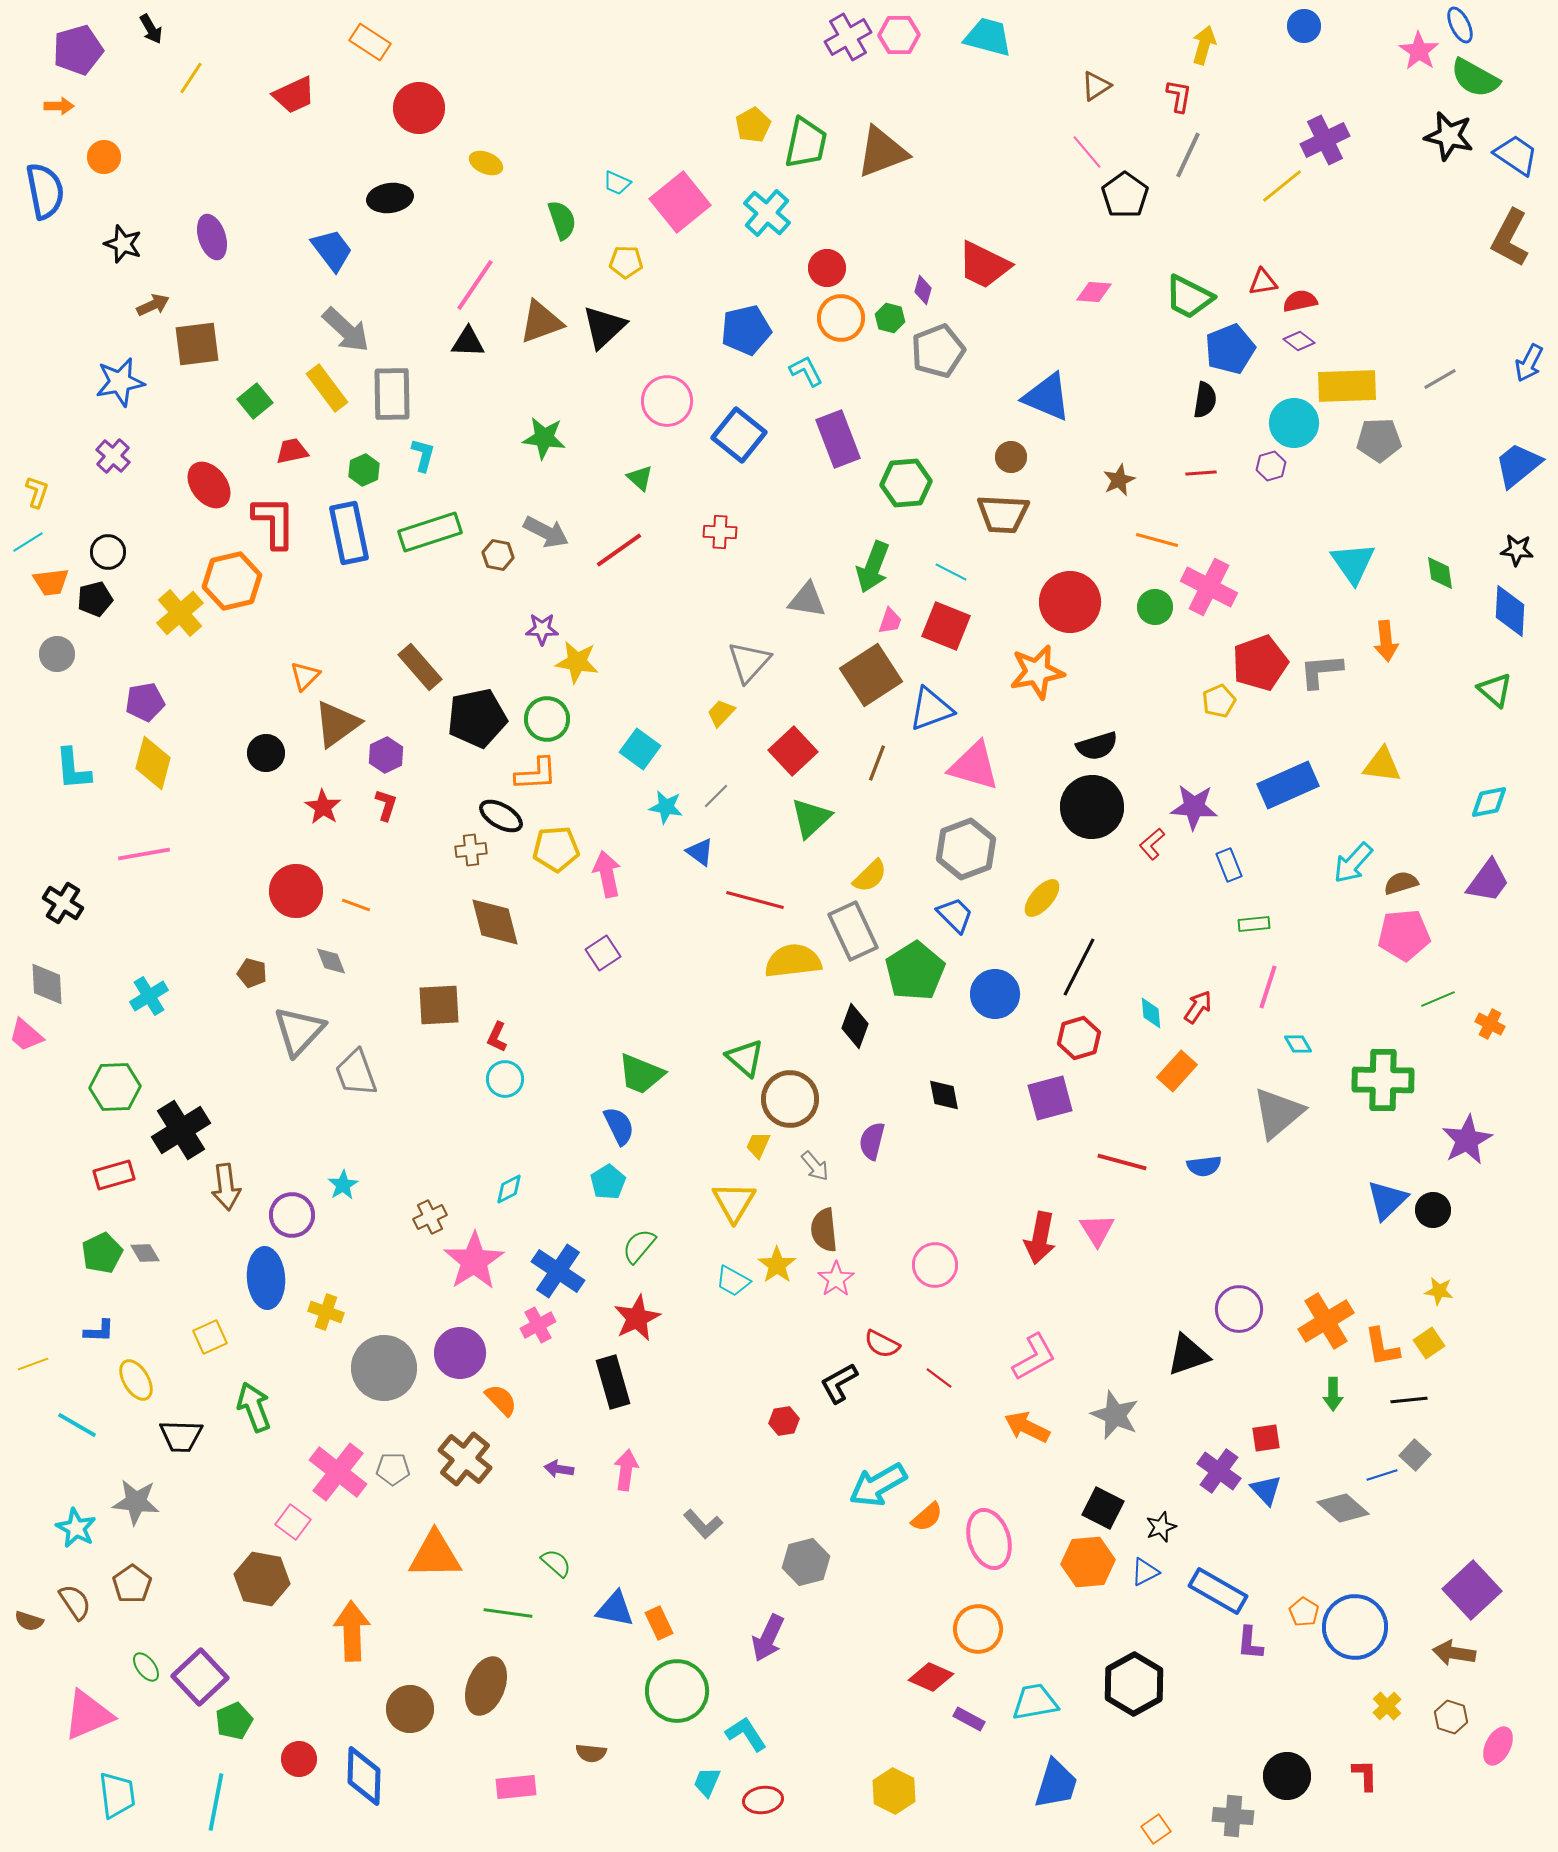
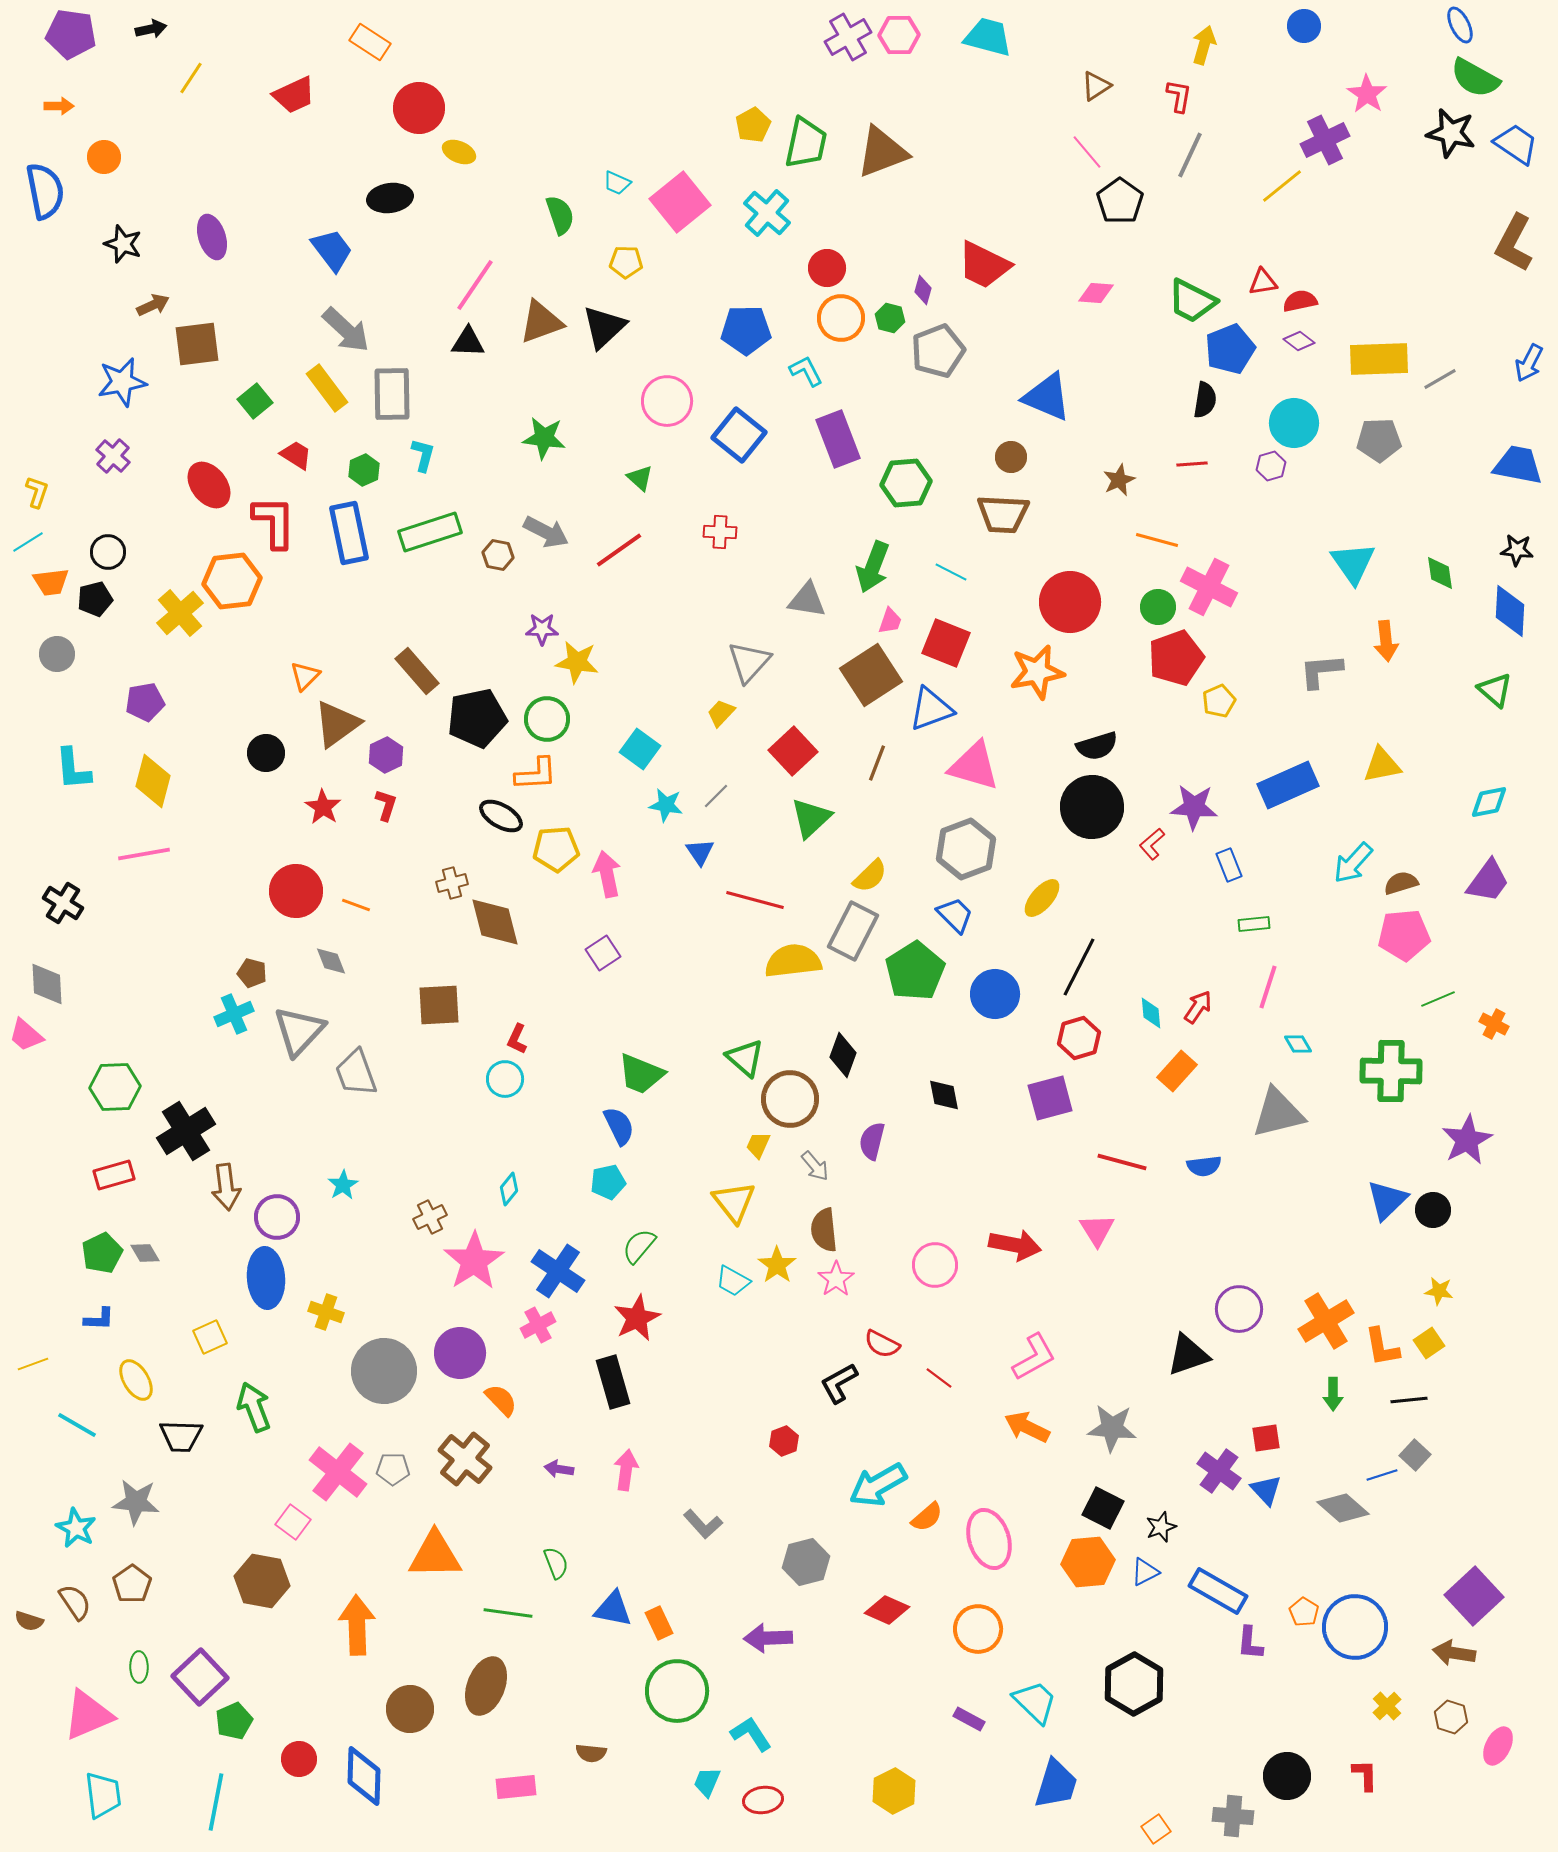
black arrow at (151, 29): rotated 72 degrees counterclockwise
purple pentagon at (78, 50): moved 7 px left, 16 px up; rotated 24 degrees clockwise
pink star at (1419, 51): moved 52 px left, 43 px down
black star at (1449, 136): moved 2 px right, 3 px up
gray line at (1188, 155): moved 2 px right
blue trapezoid at (1516, 155): moved 11 px up
yellow ellipse at (486, 163): moved 27 px left, 11 px up
black pentagon at (1125, 195): moved 5 px left, 6 px down
green semicircle at (562, 220): moved 2 px left, 5 px up
brown L-shape at (1510, 238): moved 4 px right, 5 px down
pink diamond at (1094, 292): moved 2 px right, 1 px down
green trapezoid at (1189, 297): moved 3 px right, 4 px down
blue pentagon at (746, 330): rotated 12 degrees clockwise
blue star at (120, 382): moved 2 px right
yellow rectangle at (1347, 386): moved 32 px right, 27 px up
red trapezoid at (292, 451): moved 4 px right, 4 px down; rotated 44 degrees clockwise
blue trapezoid at (1518, 465): rotated 50 degrees clockwise
red line at (1201, 473): moved 9 px left, 9 px up
orange hexagon at (232, 581): rotated 6 degrees clockwise
green circle at (1155, 607): moved 3 px right
red square at (946, 626): moved 17 px down
red pentagon at (1260, 663): moved 84 px left, 5 px up
brown rectangle at (420, 667): moved 3 px left, 4 px down
yellow diamond at (153, 763): moved 18 px down
yellow triangle at (1382, 765): rotated 18 degrees counterclockwise
cyan star at (666, 807): moved 2 px up
brown cross at (471, 850): moved 19 px left, 33 px down; rotated 8 degrees counterclockwise
blue triangle at (700, 852): rotated 20 degrees clockwise
gray rectangle at (853, 931): rotated 52 degrees clockwise
cyan cross at (149, 996): moved 85 px right, 18 px down; rotated 9 degrees clockwise
orange cross at (1490, 1024): moved 4 px right
black diamond at (855, 1026): moved 12 px left, 29 px down
red L-shape at (497, 1037): moved 20 px right, 2 px down
green cross at (1383, 1080): moved 8 px right, 9 px up
gray triangle at (1278, 1113): rotated 26 degrees clockwise
black cross at (181, 1130): moved 5 px right, 1 px down
cyan pentagon at (608, 1182): rotated 20 degrees clockwise
cyan diamond at (509, 1189): rotated 24 degrees counterclockwise
yellow triangle at (734, 1202): rotated 9 degrees counterclockwise
purple circle at (292, 1215): moved 15 px left, 2 px down
red arrow at (1040, 1238): moved 25 px left, 7 px down; rotated 90 degrees counterclockwise
blue L-shape at (99, 1331): moved 12 px up
gray circle at (384, 1368): moved 3 px down
gray star at (1115, 1415): moved 3 px left, 13 px down; rotated 18 degrees counterclockwise
red hexagon at (784, 1421): moved 20 px down; rotated 12 degrees counterclockwise
green semicircle at (556, 1563): rotated 28 degrees clockwise
brown hexagon at (262, 1579): moved 2 px down
purple square at (1472, 1590): moved 2 px right, 6 px down
blue triangle at (615, 1609): moved 2 px left
orange arrow at (352, 1631): moved 5 px right, 6 px up
purple arrow at (768, 1638): rotated 63 degrees clockwise
green ellipse at (146, 1667): moved 7 px left; rotated 36 degrees clockwise
red diamond at (931, 1677): moved 44 px left, 67 px up
cyan trapezoid at (1035, 1702): rotated 54 degrees clockwise
cyan L-shape at (746, 1734): moved 5 px right
yellow hexagon at (894, 1791): rotated 6 degrees clockwise
cyan trapezoid at (117, 1795): moved 14 px left
